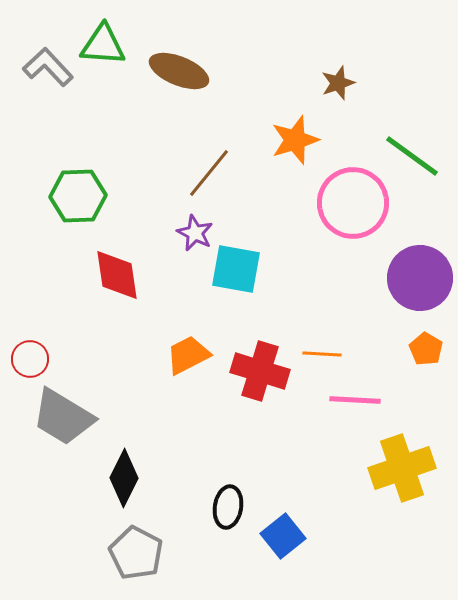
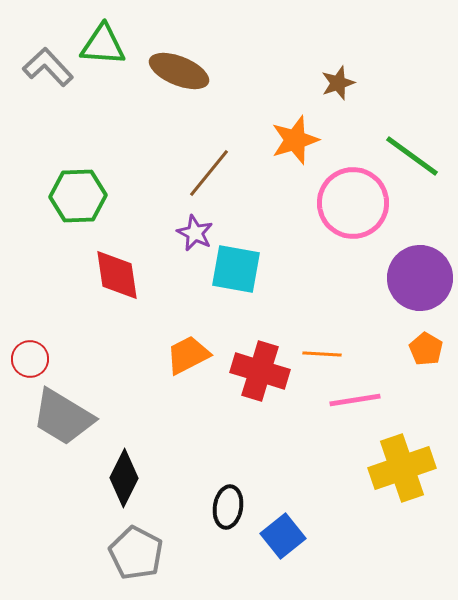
pink line: rotated 12 degrees counterclockwise
